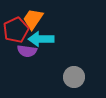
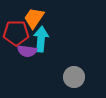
orange trapezoid: moved 1 px right, 1 px up
red pentagon: moved 3 px down; rotated 25 degrees clockwise
cyan arrow: rotated 95 degrees clockwise
